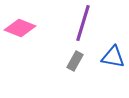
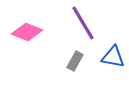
purple line: rotated 48 degrees counterclockwise
pink diamond: moved 7 px right, 4 px down
